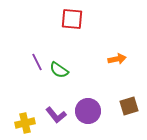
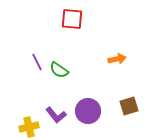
yellow cross: moved 4 px right, 4 px down
